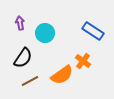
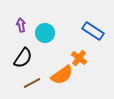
purple arrow: moved 1 px right, 2 px down
orange cross: moved 4 px left, 3 px up
brown line: moved 2 px right, 2 px down
